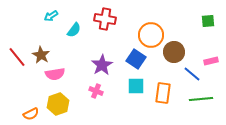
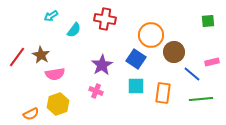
red line: rotated 75 degrees clockwise
pink rectangle: moved 1 px right, 1 px down
